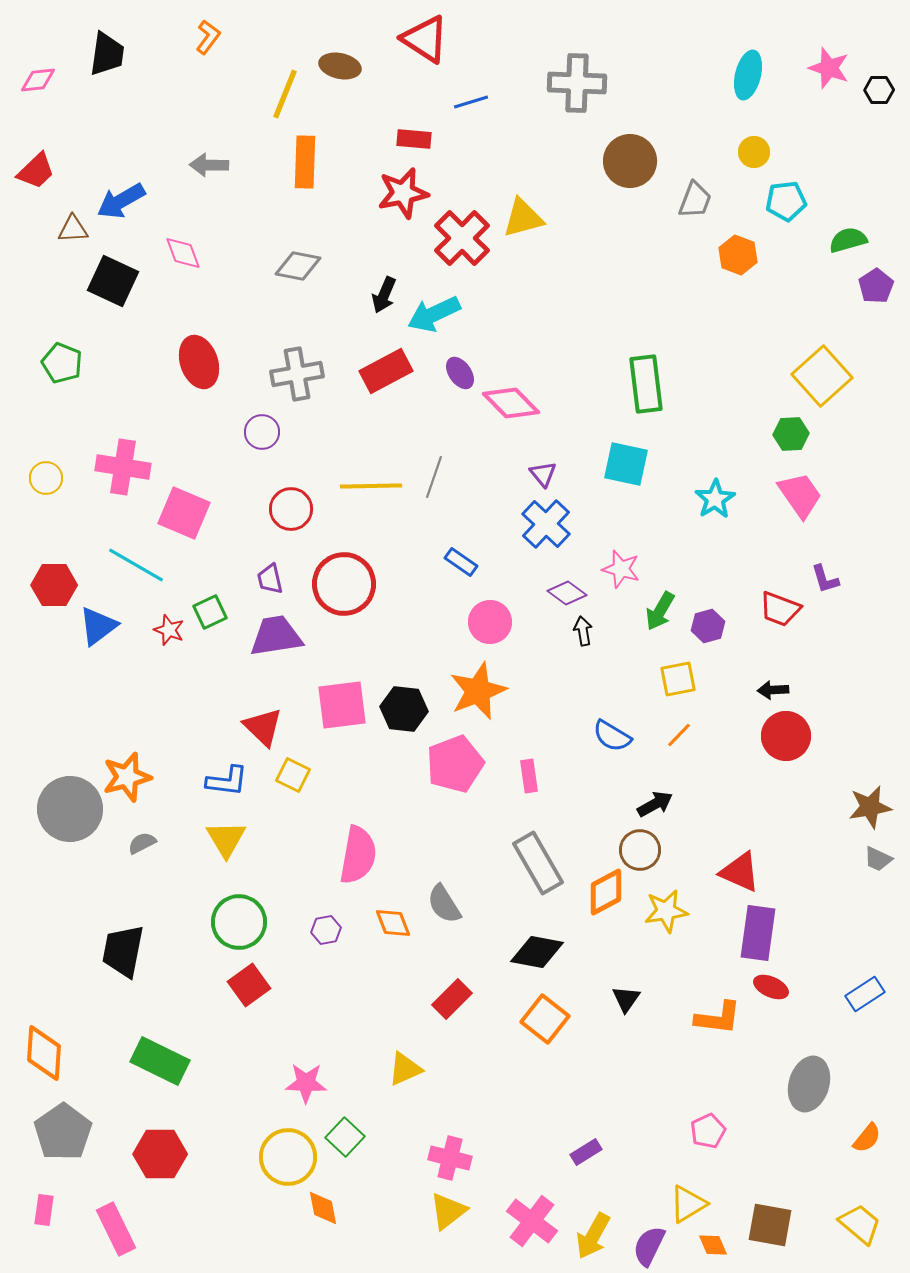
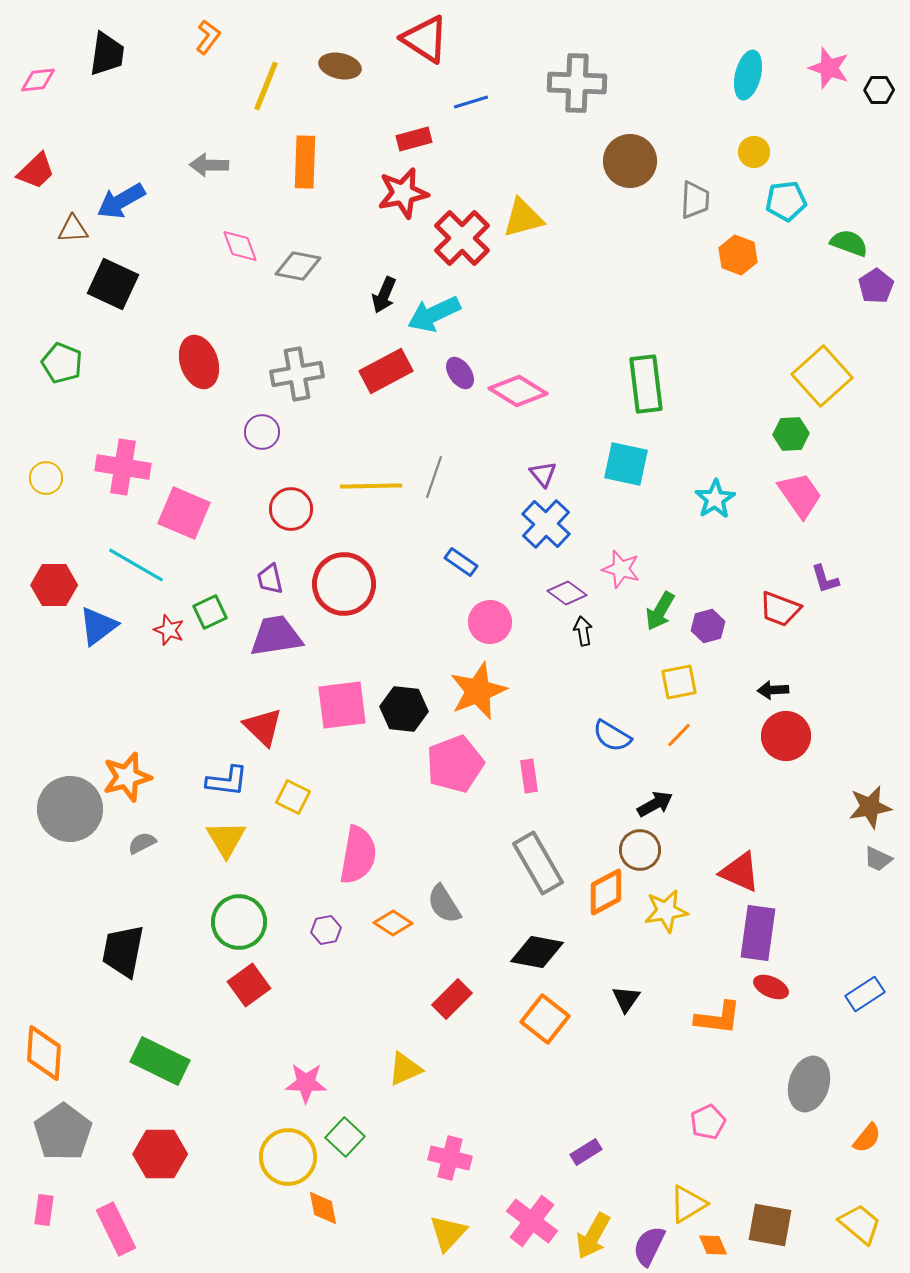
yellow line at (285, 94): moved 19 px left, 8 px up
red rectangle at (414, 139): rotated 20 degrees counterclockwise
gray trapezoid at (695, 200): rotated 18 degrees counterclockwise
green semicircle at (848, 240): moved 1 px right, 3 px down; rotated 36 degrees clockwise
pink diamond at (183, 253): moved 57 px right, 7 px up
black square at (113, 281): moved 3 px down
pink diamond at (511, 403): moved 7 px right, 12 px up; rotated 14 degrees counterclockwise
yellow square at (678, 679): moved 1 px right, 3 px down
yellow square at (293, 775): moved 22 px down
orange diamond at (393, 923): rotated 36 degrees counterclockwise
pink pentagon at (708, 1131): moved 9 px up
yellow triangle at (448, 1211): moved 22 px down; rotated 9 degrees counterclockwise
